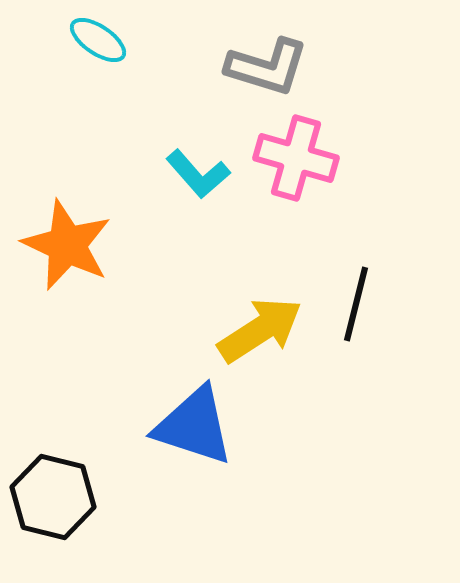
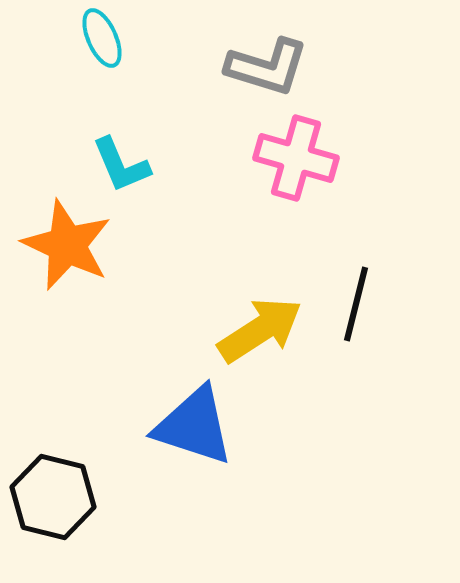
cyan ellipse: moved 4 px right, 2 px up; rotated 32 degrees clockwise
cyan L-shape: moved 77 px left, 9 px up; rotated 18 degrees clockwise
